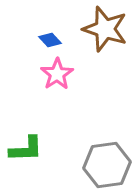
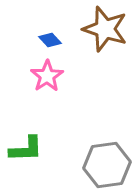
pink star: moved 10 px left, 2 px down
